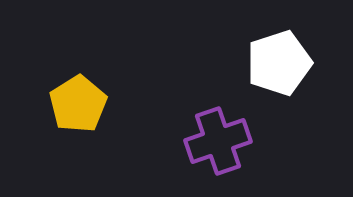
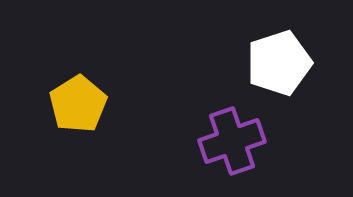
purple cross: moved 14 px right
